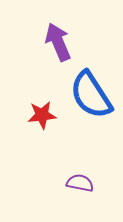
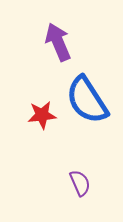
blue semicircle: moved 4 px left, 5 px down
purple semicircle: rotated 56 degrees clockwise
